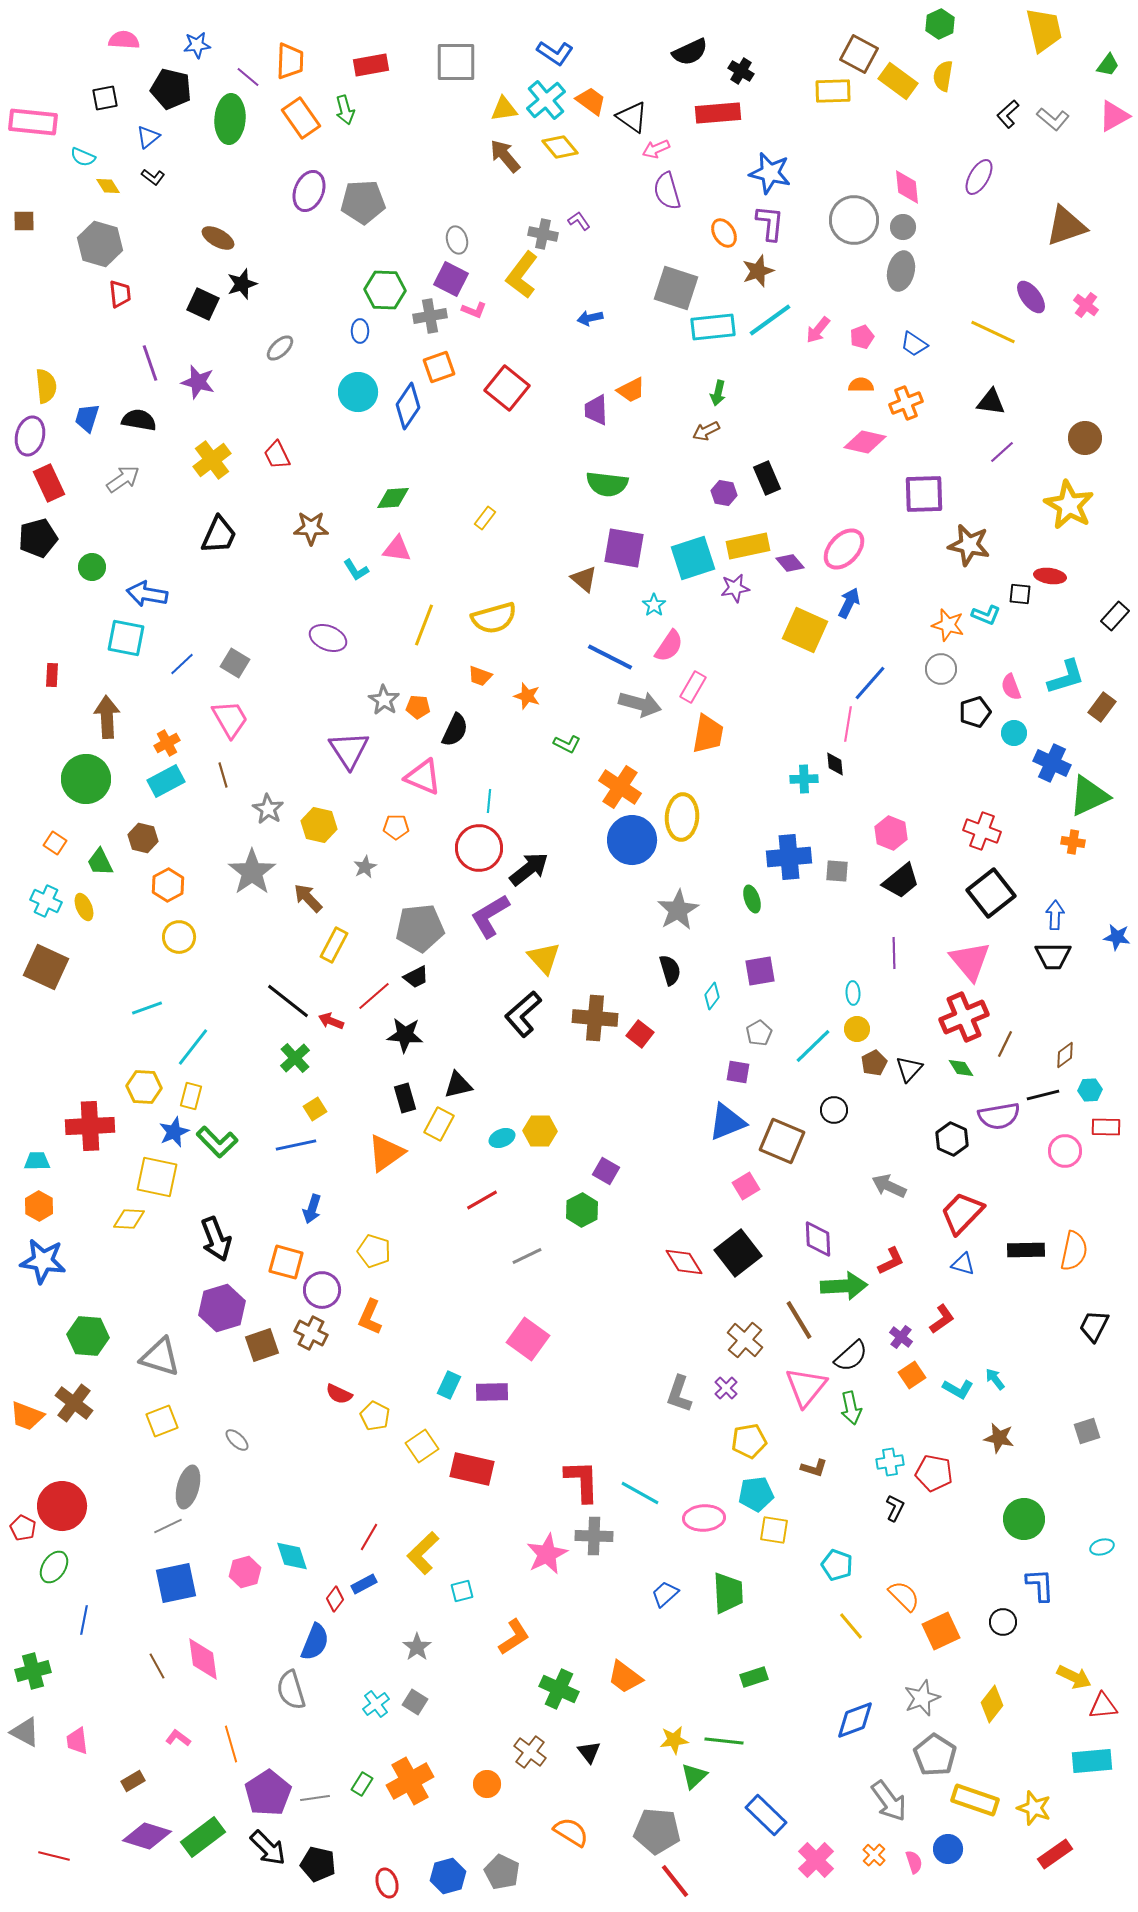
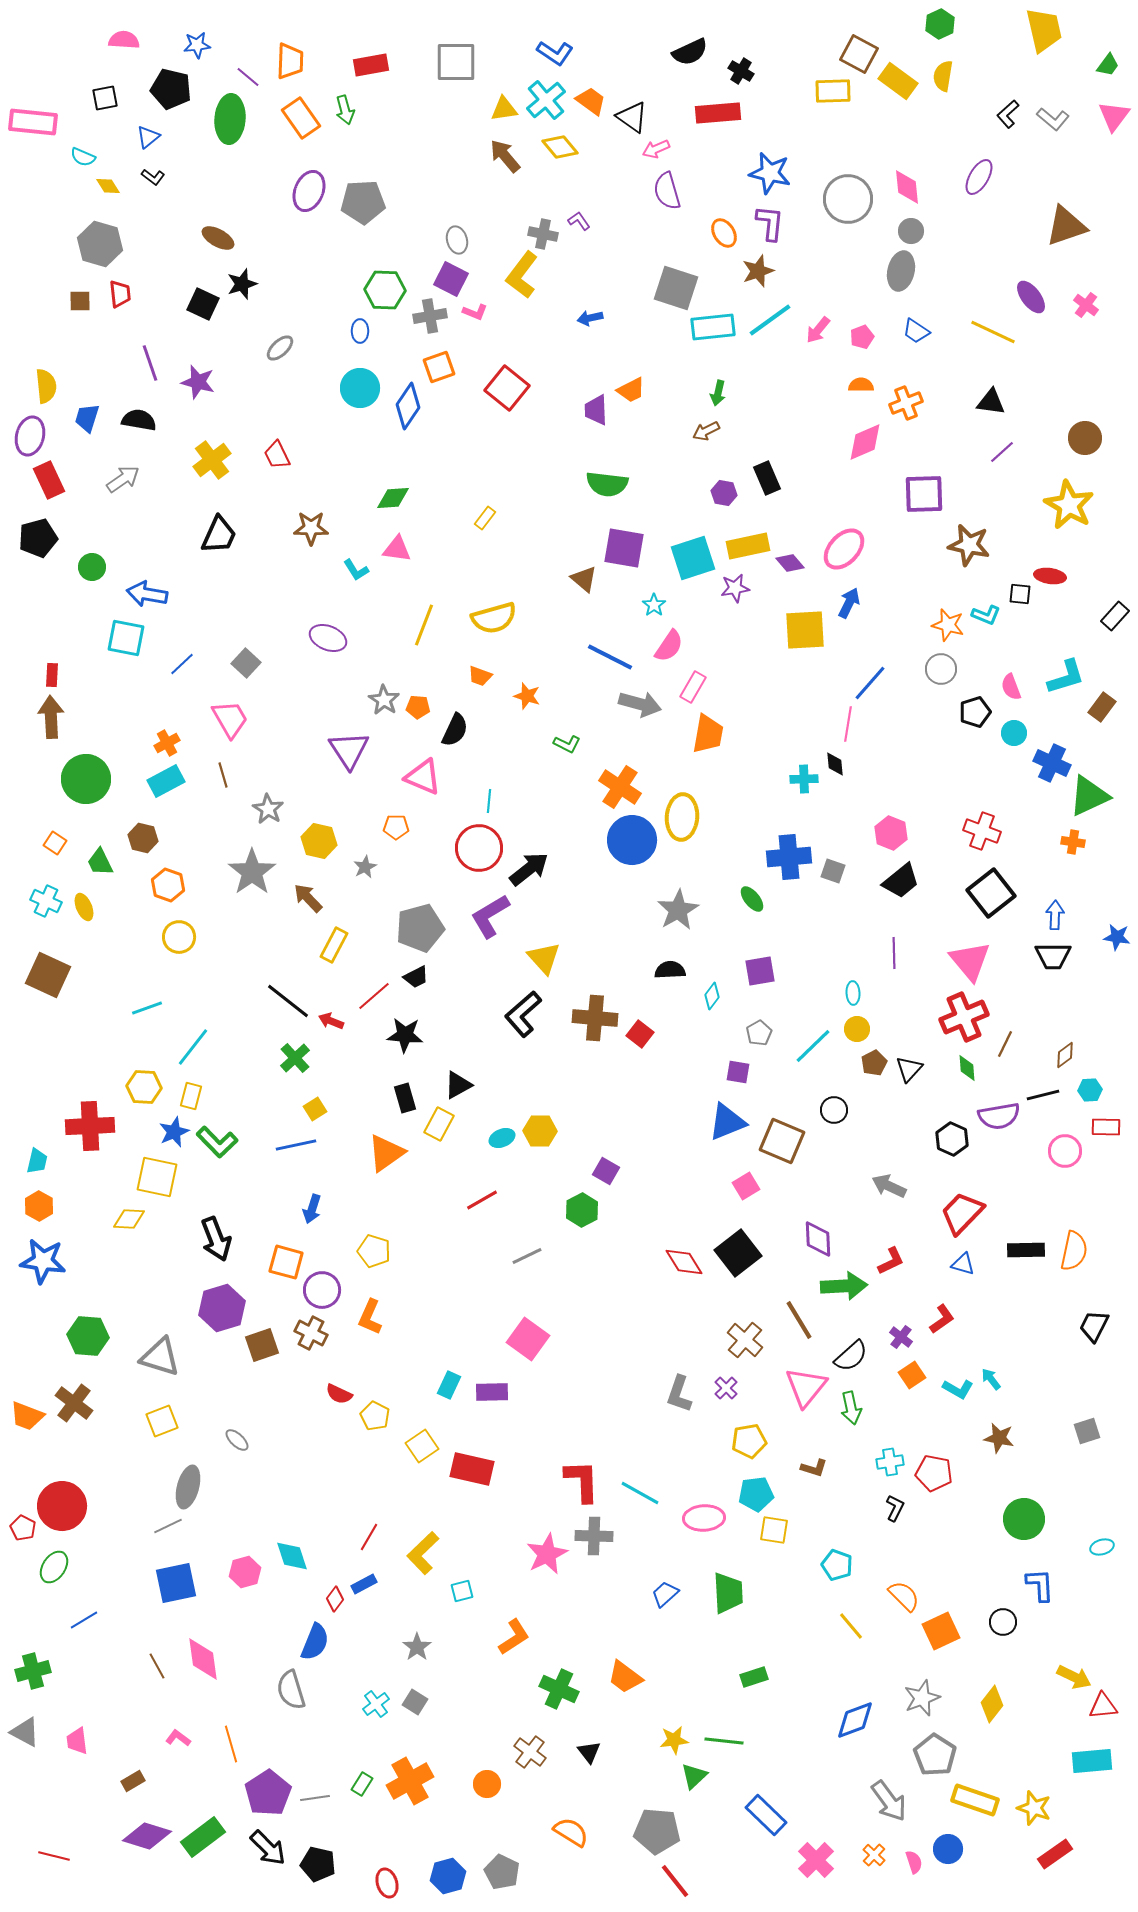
pink triangle at (1114, 116): rotated 24 degrees counterclockwise
gray circle at (854, 220): moved 6 px left, 21 px up
brown square at (24, 221): moved 56 px right, 80 px down
gray circle at (903, 227): moved 8 px right, 4 px down
pink L-shape at (474, 310): moved 1 px right, 2 px down
blue trapezoid at (914, 344): moved 2 px right, 13 px up
cyan circle at (358, 392): moved 2 px right, 4 px up
pink diamond at (865, 442): rotated 36 degrees counterclockwise
red rectangle at (49, 483): moved 3 px up
yellow square at (805, 630): rotated 27 degrees counterclockwise
gray square at (235, 663): moved 11 px right; rotated 12 degrees clockwise
brown arrow at (107, 717): moved 56 px left
yellow hexagon at (319, 825): moved 16 px down
gray square at (837, 871): moved 4 px left; rotated 15 degrees clockwise
orange hexagon at (168, 885): rotated 12 degrees counterclockwise
green ellipse at (752, 899): rotated 20 degrees counterclockwise
gray pentagon at (420, 928): rotated 9 degrees counterclockwise
brown square at (46, 967): moved 2 px right, 8 px down
black semicircle at (670, 970): rotated 76 degrees counterclockwise
green diamond at (961, 1068): moved 6 px right; rotated 28 degrees clockwise
black triangle at (458, 1085): rotated 16 degrees counterclockwise
cyan trapezoid at (37, 1161): rotated 104 degrees clockwise
cyan arrow at (995, 1379): moved 4 px left
blue line at (84, 1620): rotated 48 degrees clockwise
